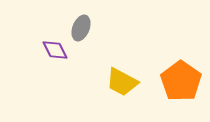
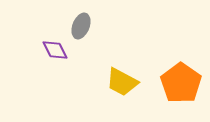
gray ellipse: moved 2 px up
orange pentagon: moved 2 px down
